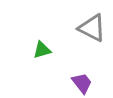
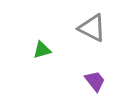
purple trapezoid: moved 13 px right, 2 px up
